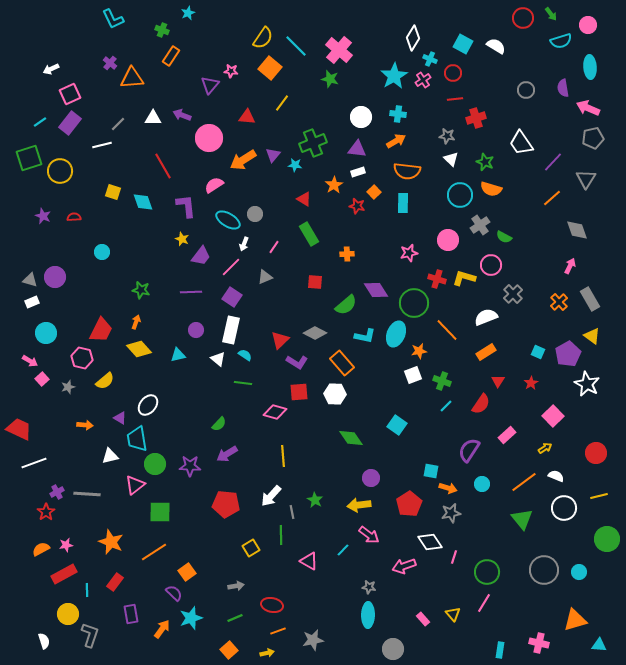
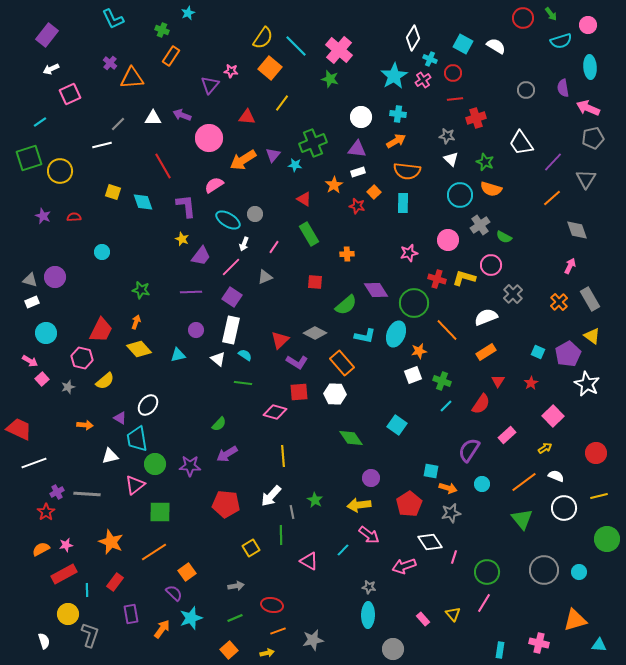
purple rectangle at (70, 123): moved 23 px left, 88 px up
